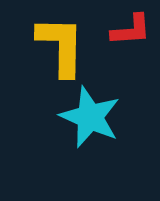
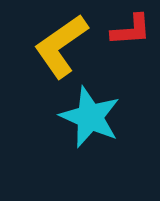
yellow L-shape: rotated 126 degrees counterclockwise
